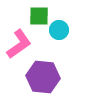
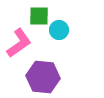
pink L-shape: moved 1 px up
